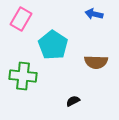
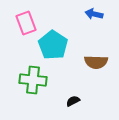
pink rectangle: moved 5 px right, 4 px down; rotated 50 degrees counterclockwise
green cross: moved 10 px right, 4 px down
